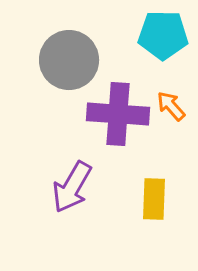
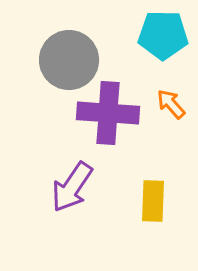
orange arrow: moved 2 px up
purple cross: moved 10 px left, 1 px up
purple arrow: rotated 4 degrees clockwise
yellow rectangle: moved 1 px left, 2 px down
